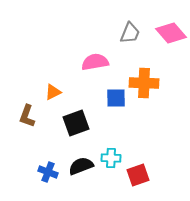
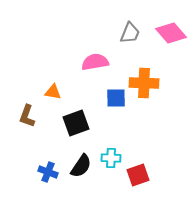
orange triangle: rotated 36 degrees clockwise
black semicircle: rotated 145 degrees clockwise
